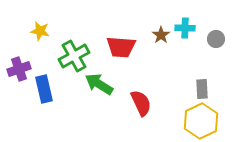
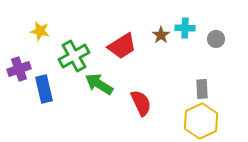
red trapezoid: moved 1 px right, 1 px up; rotated 36 degrees counterclockwise
